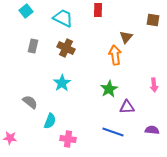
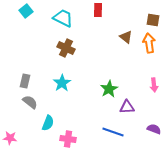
brown triangle: rotated 32 degrees counterclockwise
gray rectangle: moved 8 px left, 35 px down
orange arrow: moved 34 px right, 12 px up
cyan semicircle: moved 2 px left, 2 px down
purple semicircle: moved 2 px right, 1 px up; rotated 16 degrees clockwise
